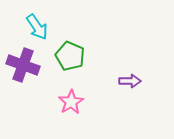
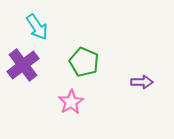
green pentagon: moved 14 px right, 6 px down
purple cross: rotated 32 degrees clockwise
purple arrow: moved 12 px right, 1 px down
